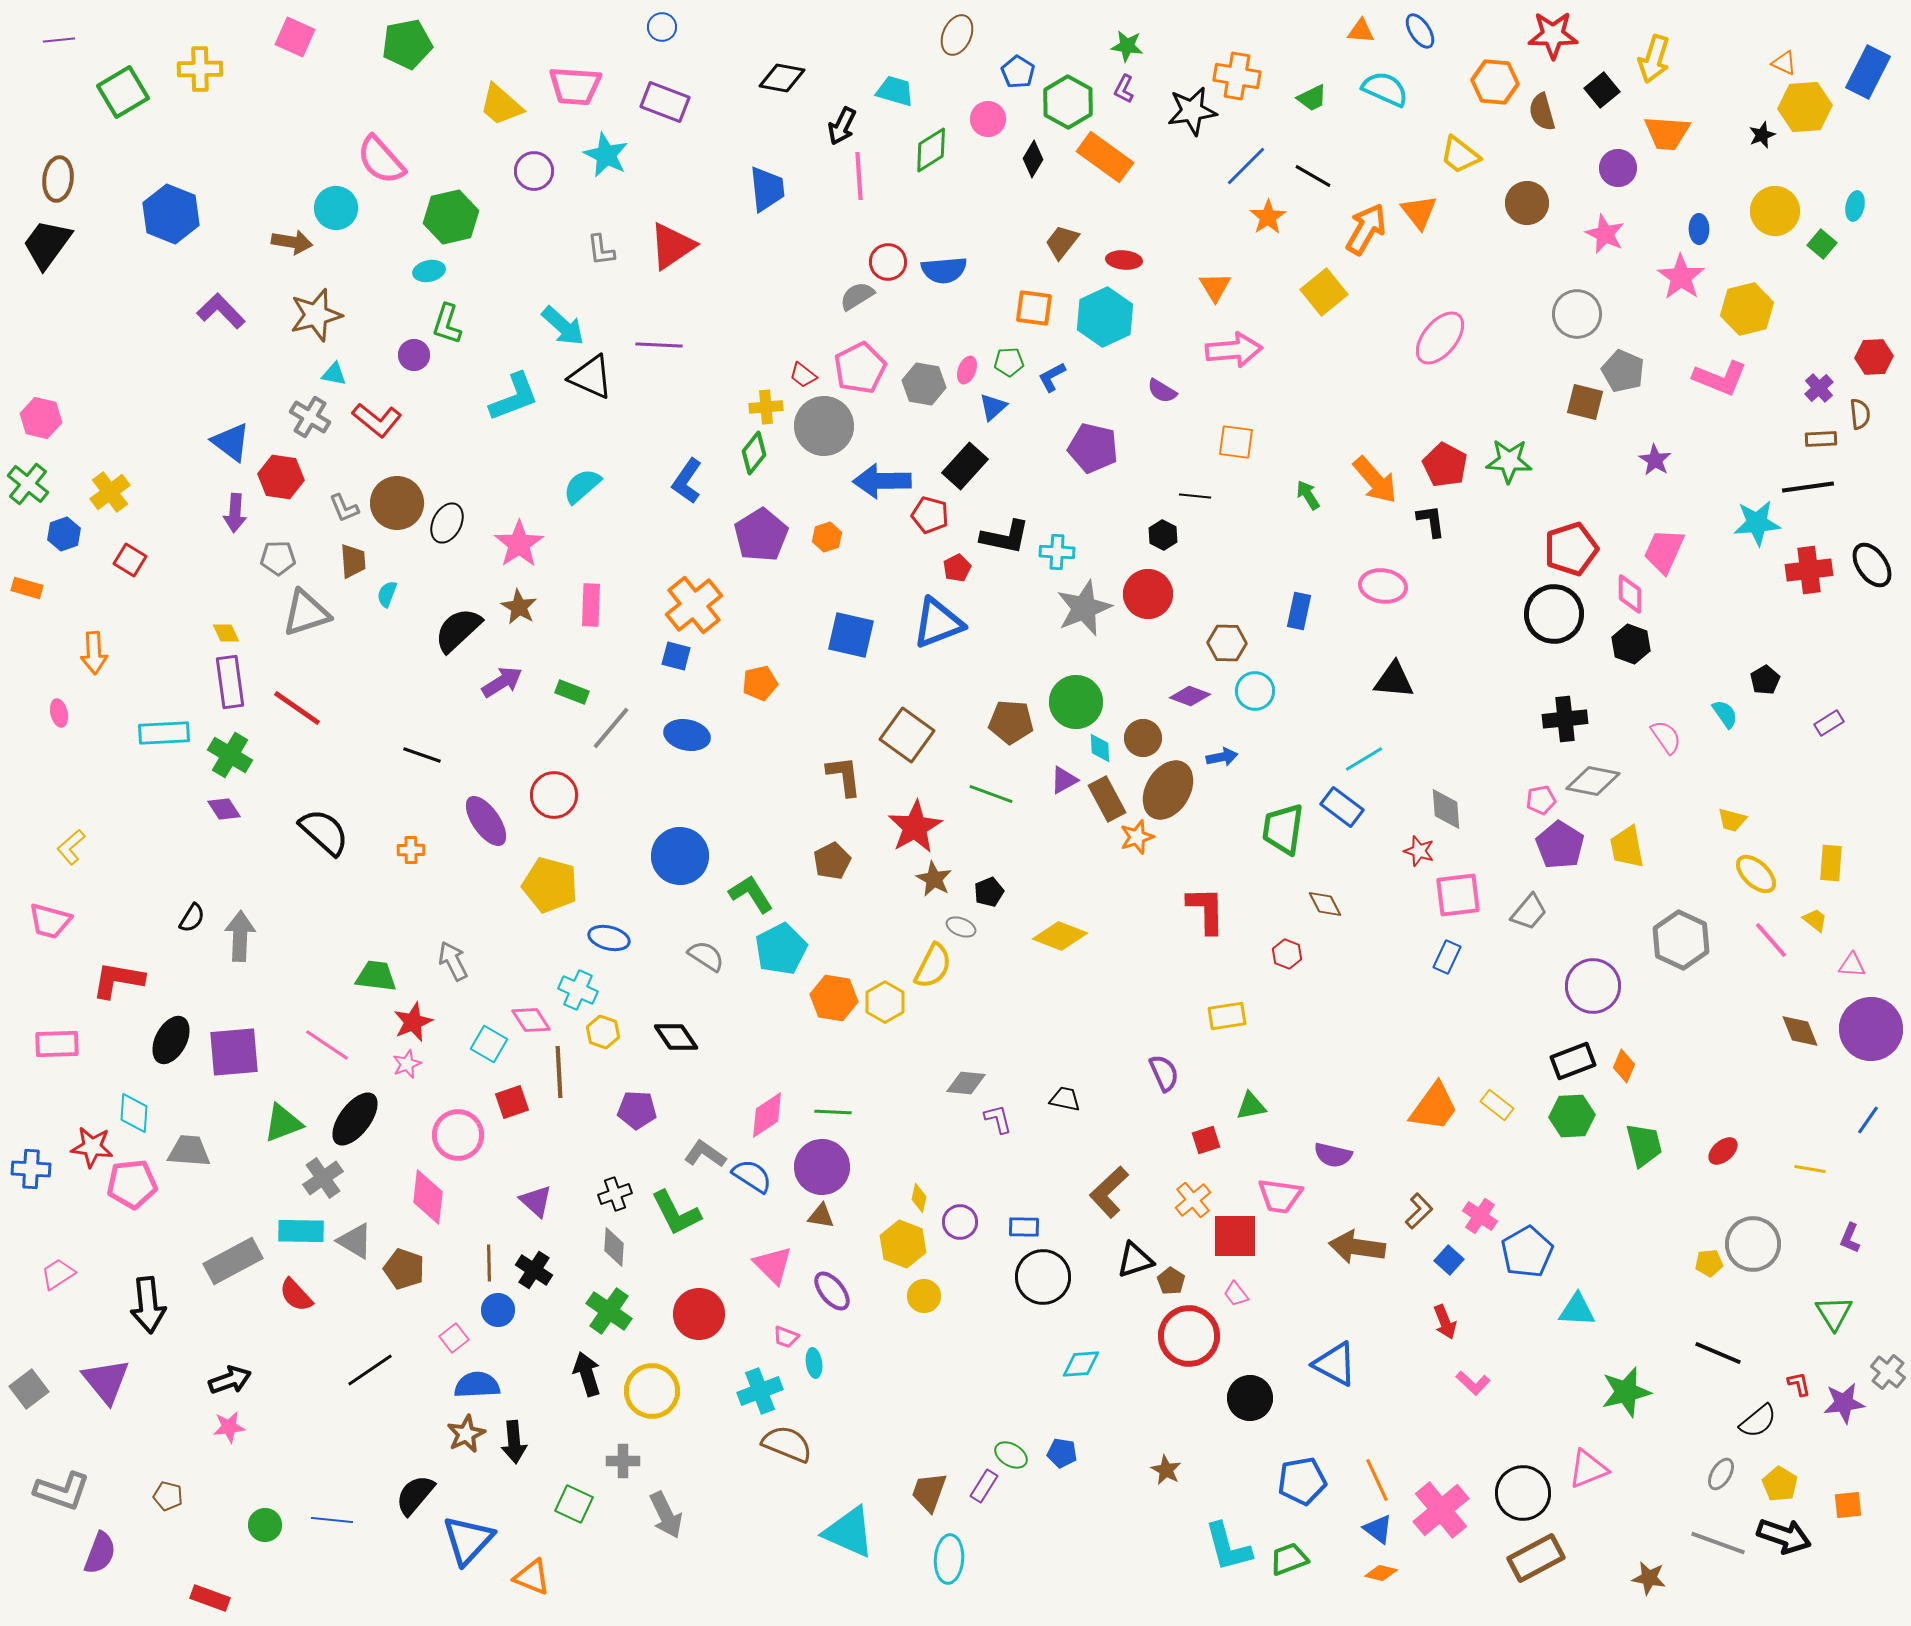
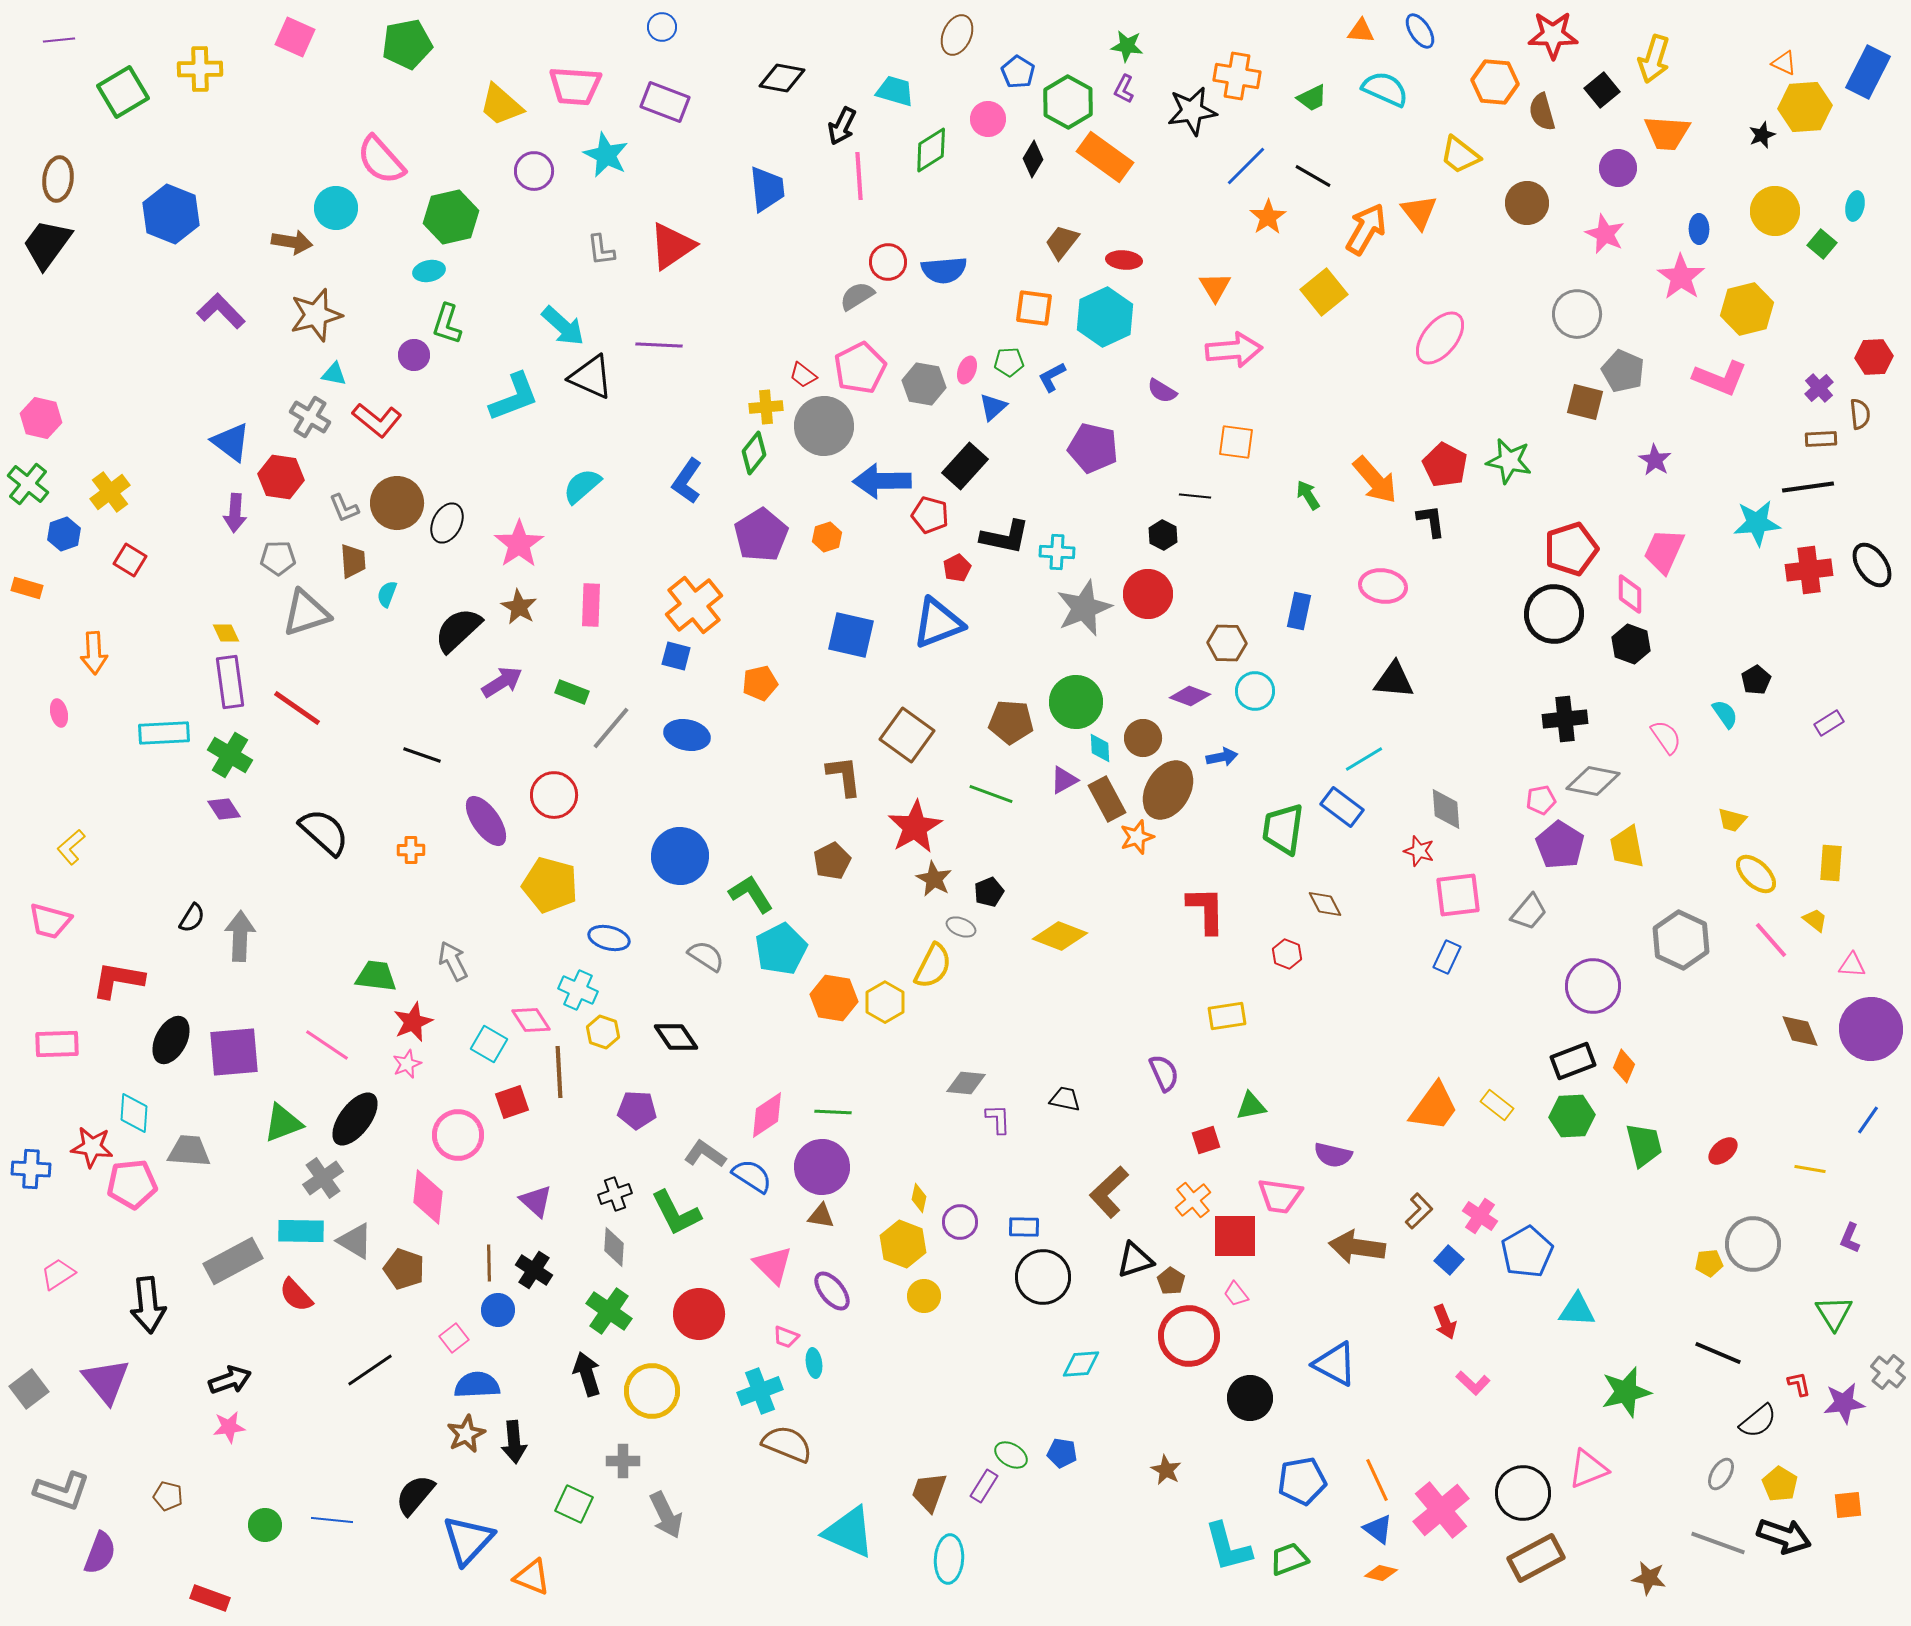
green star at (1509, 461): rotated 9 degrees clockwise
black pentagon at (1765, 680): moved 9 px left
purple L-shape at (998, 1119): rotated 12 degrees clockwise
